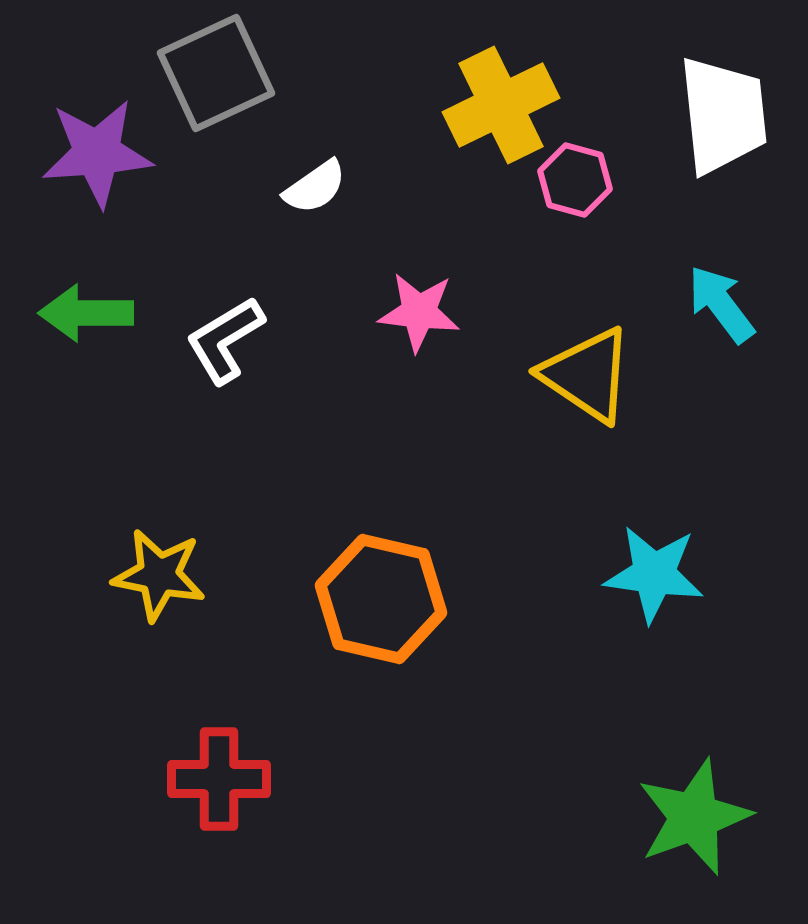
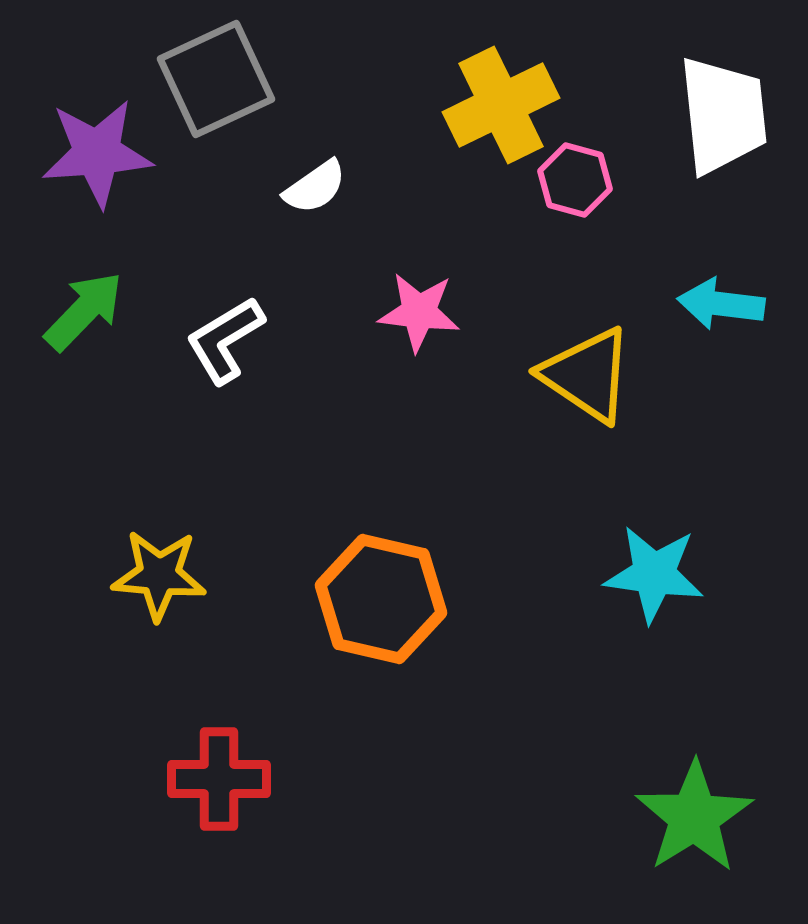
gray square: moved 6 px down
cyan arrow: rotated 46 degrees counterclockwise
green arrow: moved 2 px left, 2 px up; rotated 134 degrees clockwise
yellow star: rotated 6 degrees counterclockwise
green star: rotated 12 degrees counterclockwise
